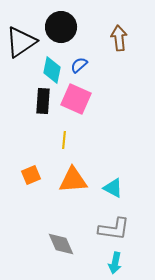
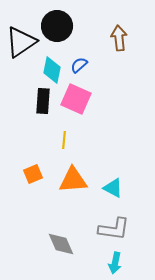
black circle: moved 4 px left, 1 px up
orange square: moved 2 px right, 1 px up
